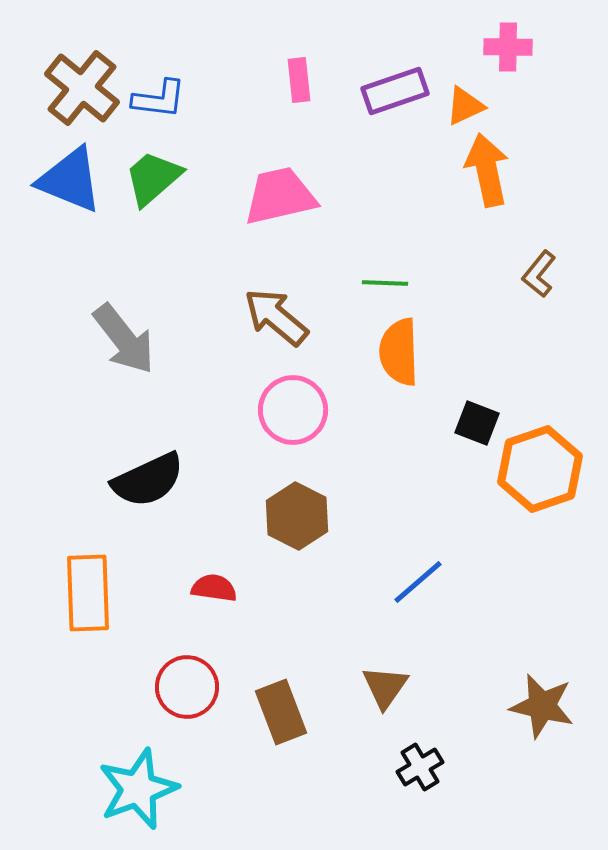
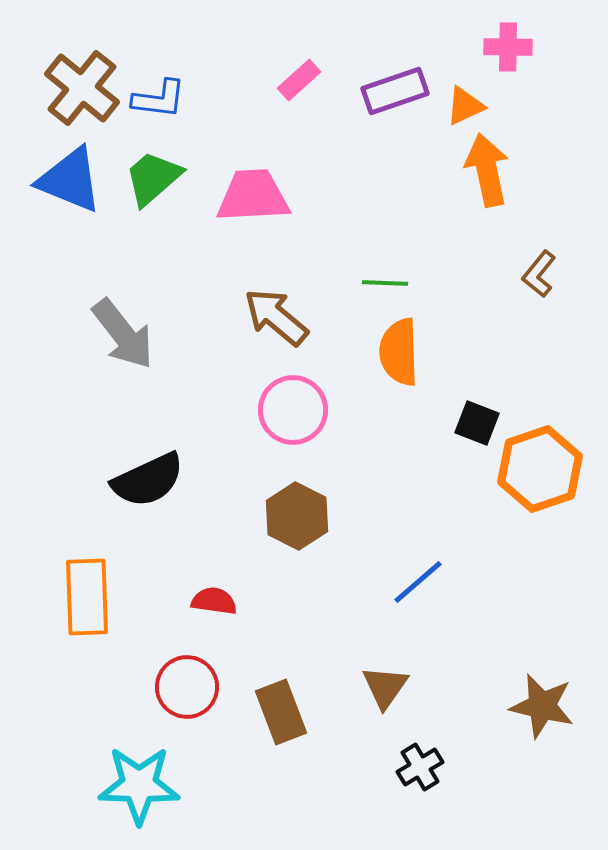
pink rectangle: rotated 54 degrees clockwise
pink trapezoid: moved 27 px left; rotated 10 degrees clockwise
gray arrow: moved 1 px left, 5 px up
red semicircle: moved 13 px down
orange rectangle: moved 1 px left, 4 px down
cyan star: moved 1 px right, 4 px up; rotated 22 degrees clockwise
